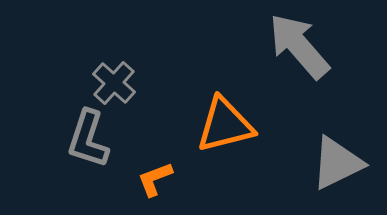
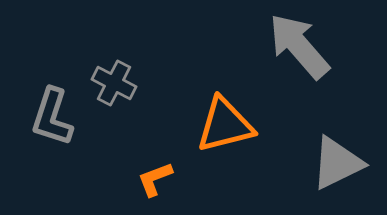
gray cross: rotated 15 degrees counterclockwise
gray L-shape: moved 36 px left, 22 px up
